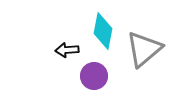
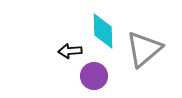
cyan diamond: rotated 12 degrees counterclockwise
black arrow: moved 3 px right, 1 px down
